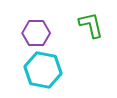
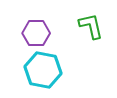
green L-shape: moved 1 px down
